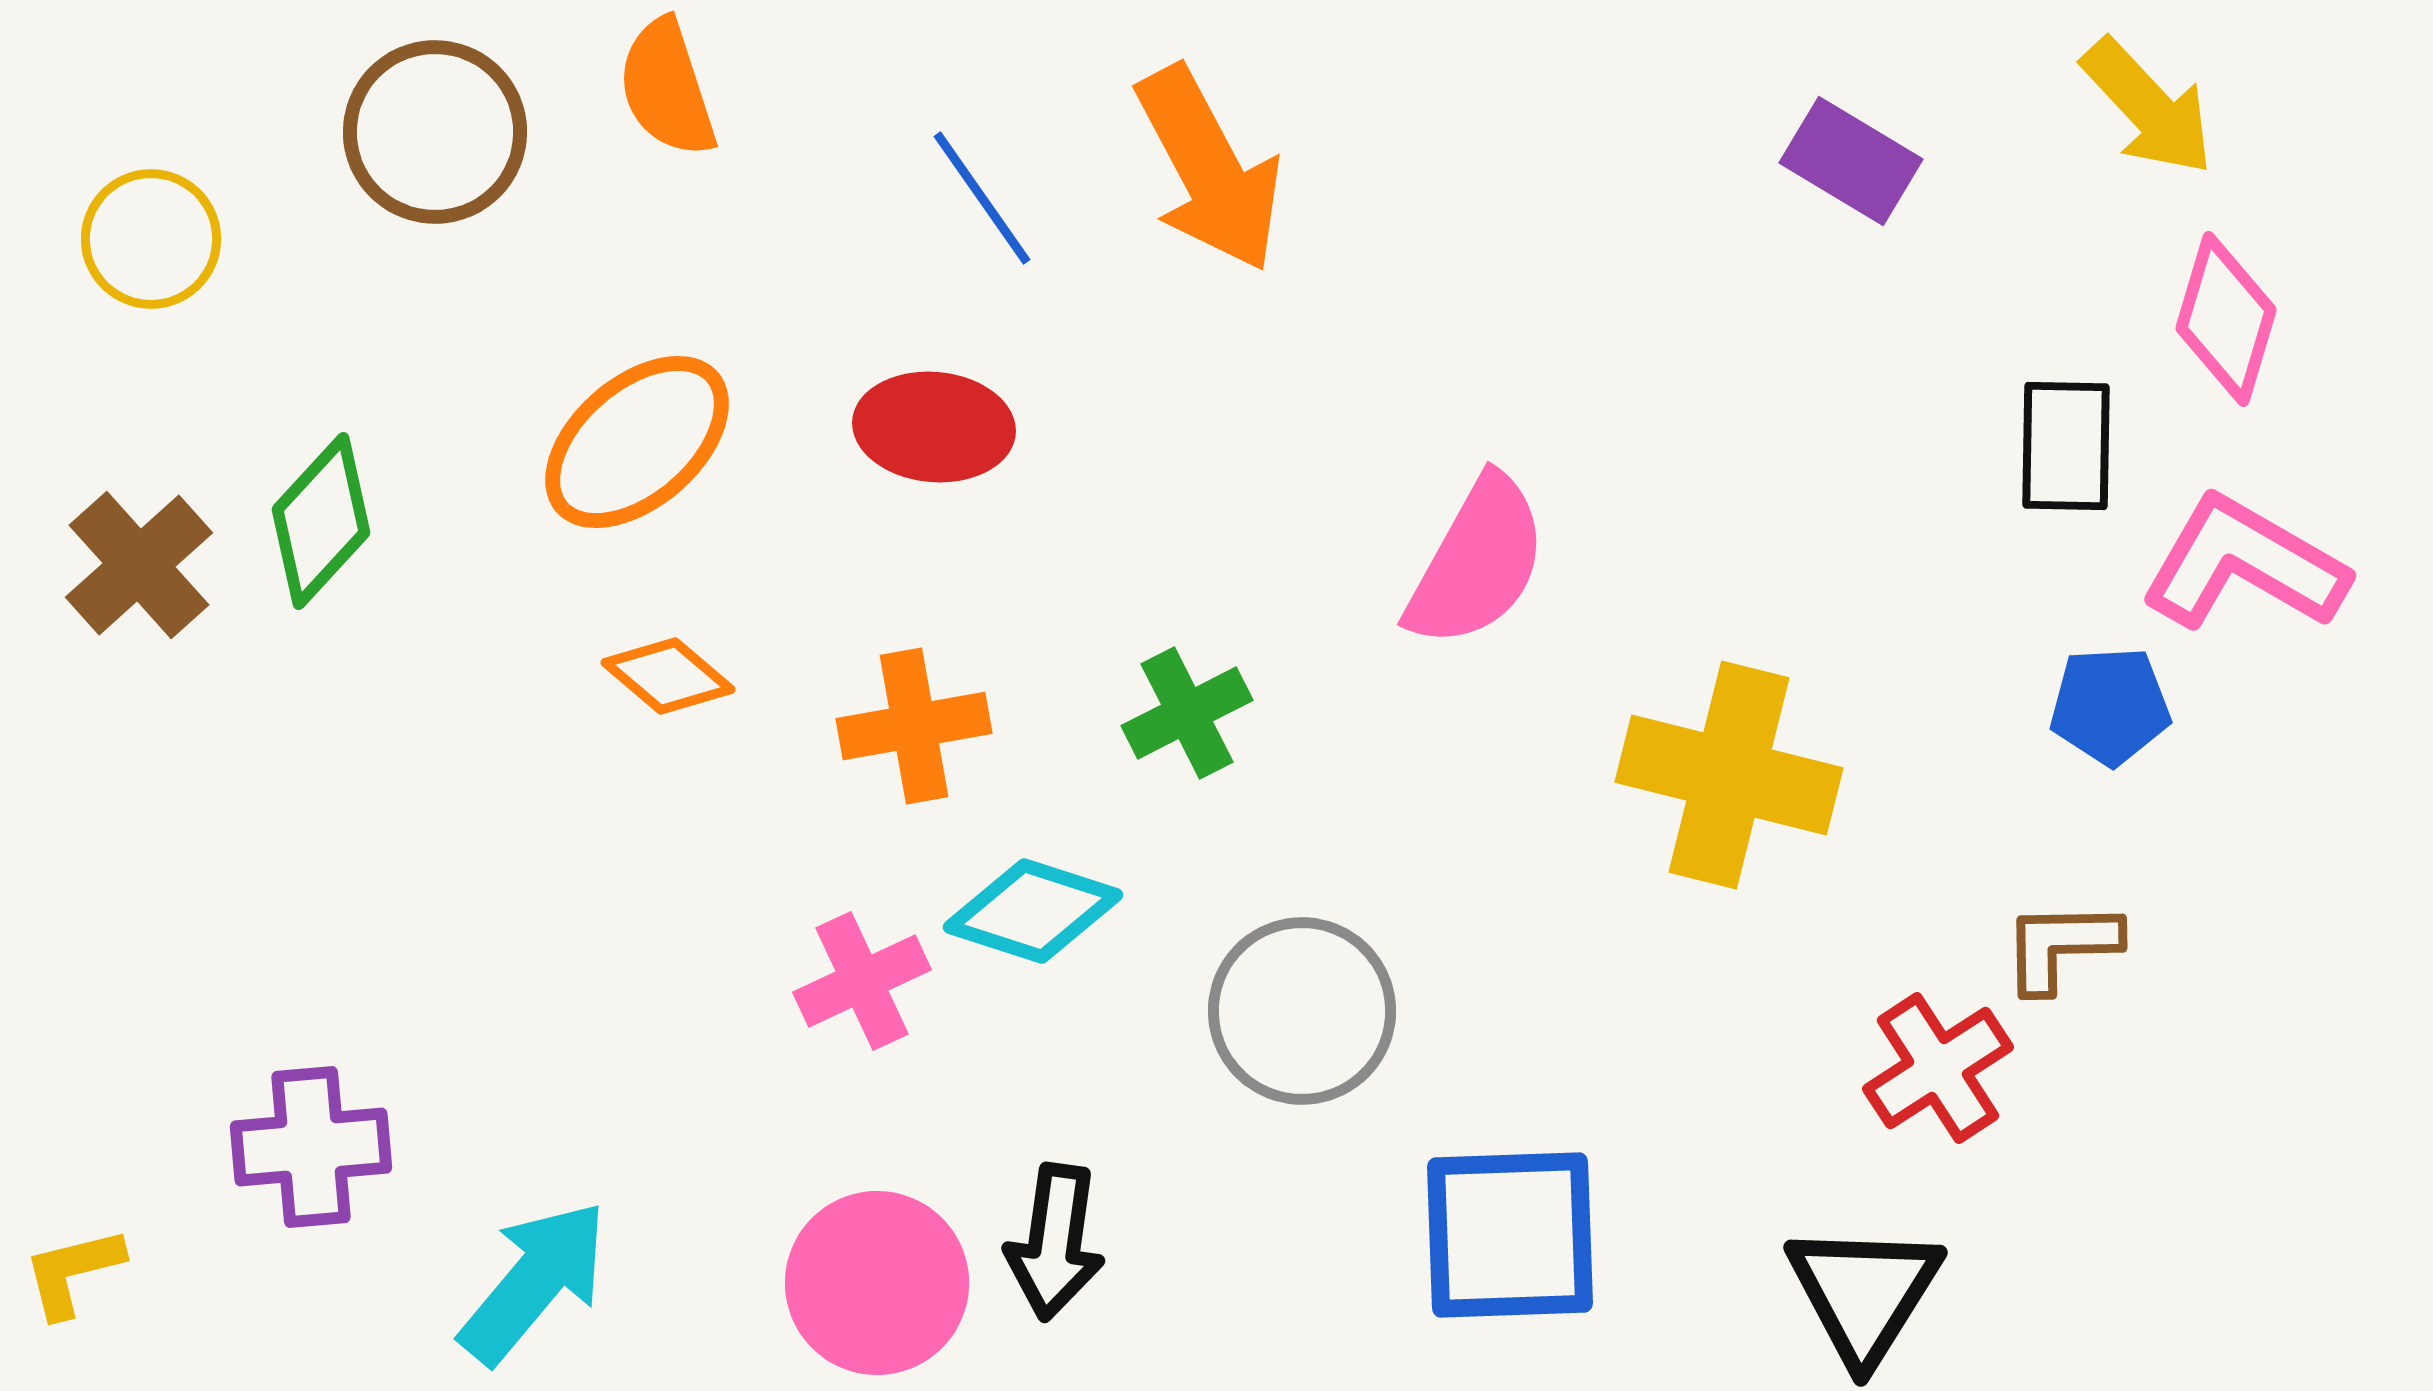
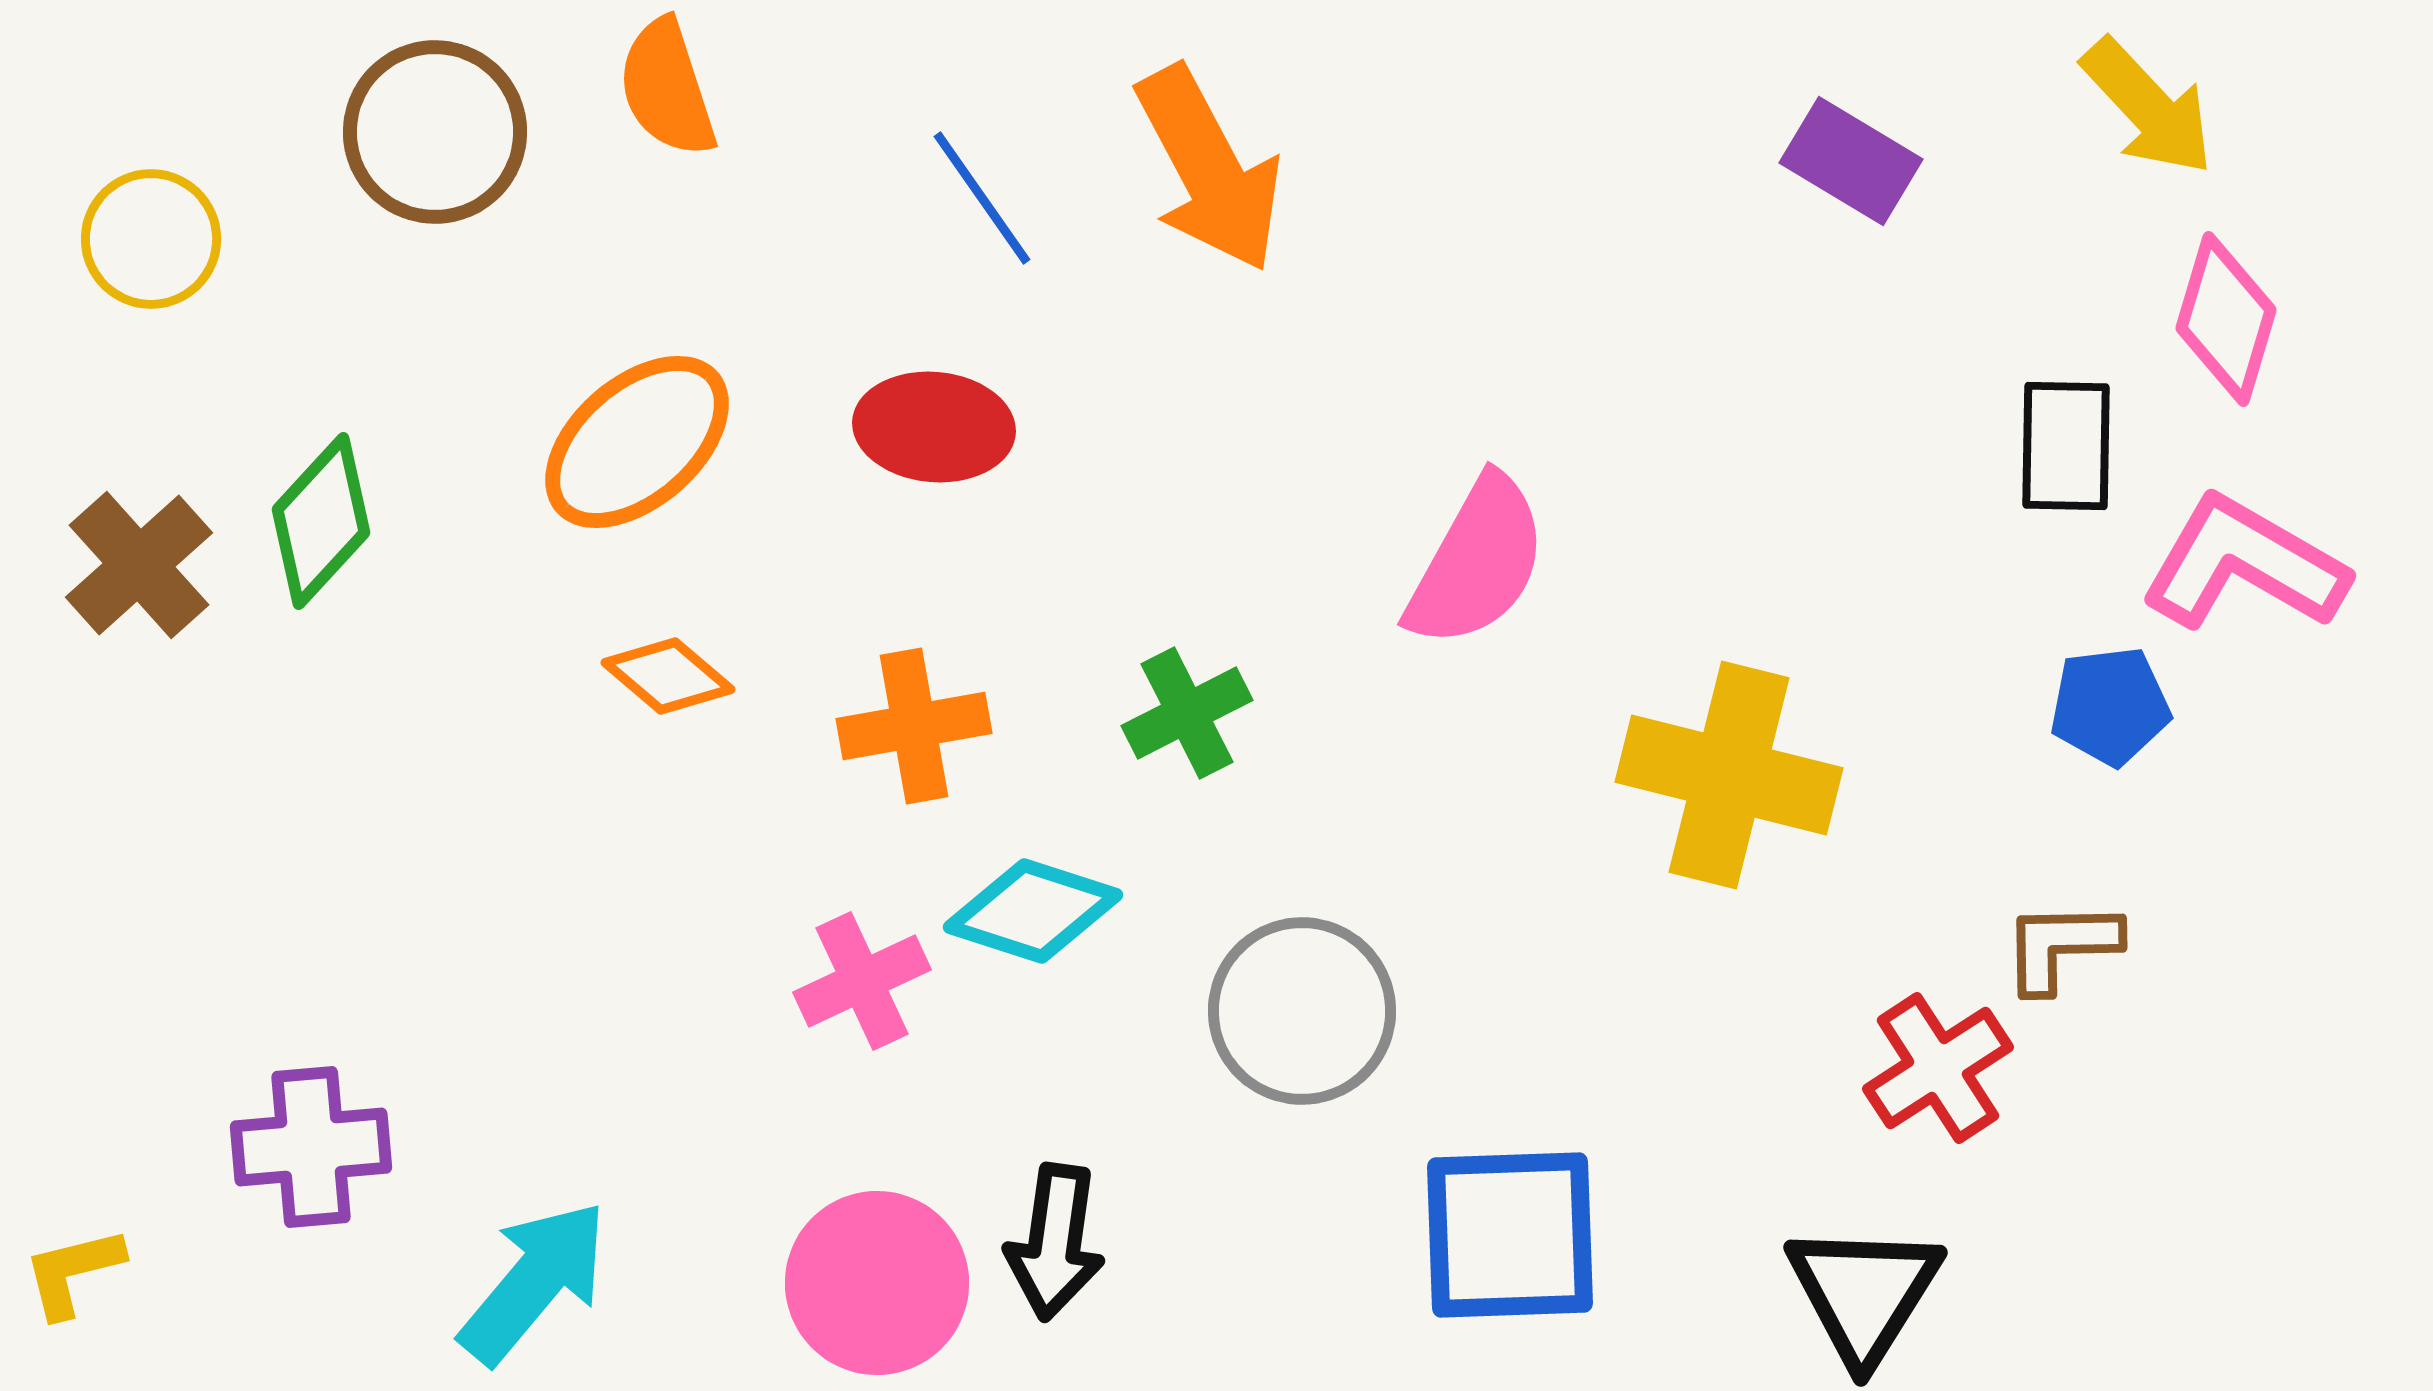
blue pentagon: rotated 4 degrees counterclockwise
